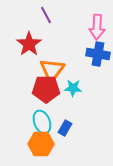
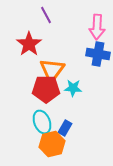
orange hexagon: moved 11 px right; rotated 15 degrees counterclockwise
